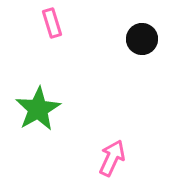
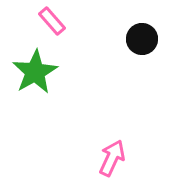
pink rectangle: moved 2 px up; rotated 24 degrees counterclockwise
green star: moved 3 px left, 37 px up
